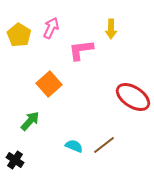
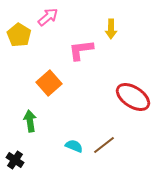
pink arrow: moved 3 px left, 11 px up; rotated 25 degrees clockwise
orange square: moved 1 px up
green arrow: rotated 50 degrees counterclockwise
